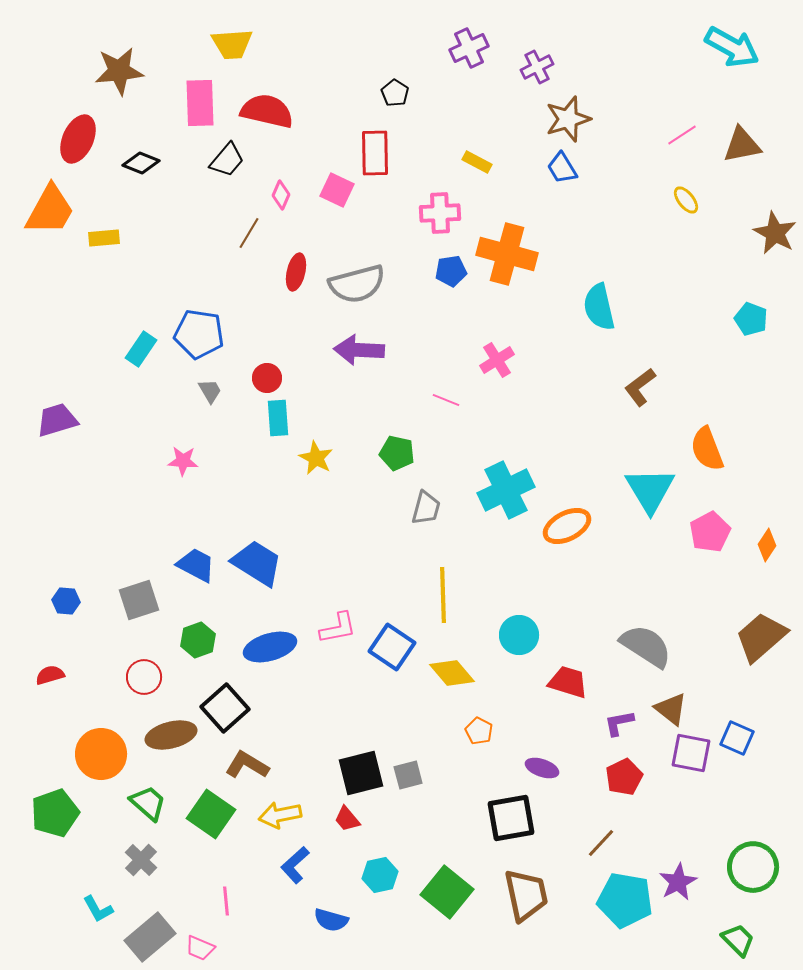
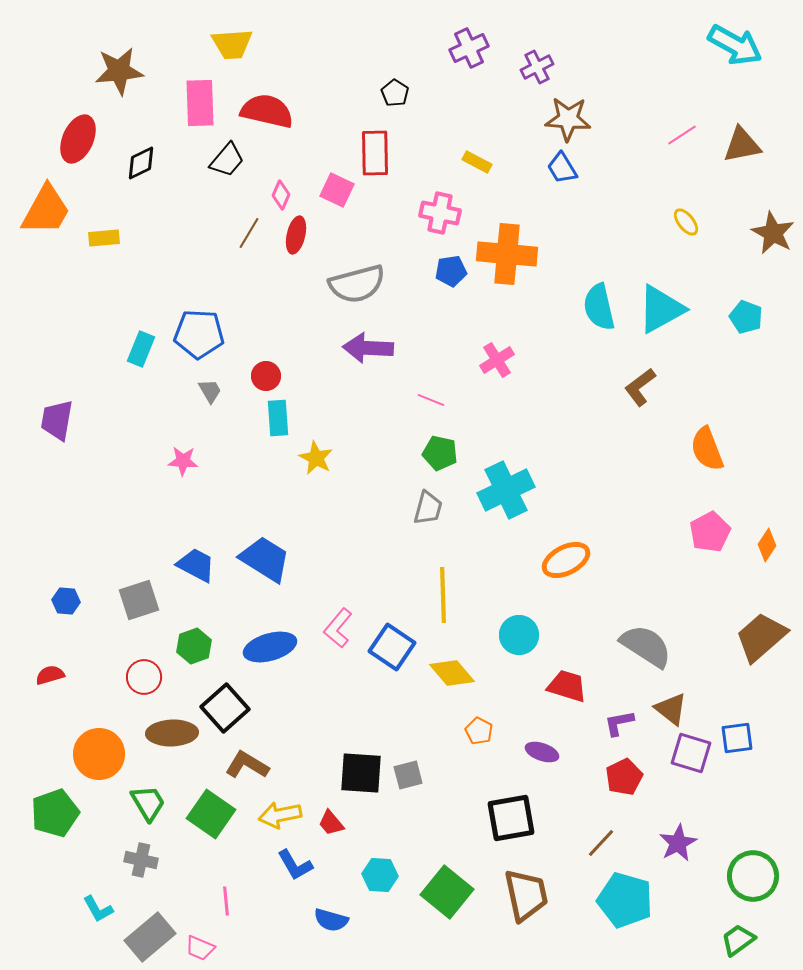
cyan arrow at (732, 47): moved 3 px right, 2 px up
brown star at (568, 119): rotated 21 degrees clockwise
black diamond at (141, 163): rotated 48 degrees counterclockwise
yellow ellipse at (686, 200): moved 22 px down
orange trapezoid at (50, 210): moved 4 px left
pink cross at (440, 213): rotated 15 degrees clockwise
brown star at (775, 233): moved 2 px left
orange cross at (507, 254): rotated 10 degrees counterclockwise
red ellipse at (296, 272): moved 37 px up
cyan pentagon at (751, 319): moved 5 px left, 2 px up
blue pentagon at (199, 334): rotated 6 degrees counterclockwise
cyan rectangle at (141, 349): rotated 12 degrees counterclockwise
purple arrow at (359, 350): moved 9 px right, 2 px up
red circle at (267, 378): moved 1 px left, 2 px up
pink line at (446, 400): moved 15 px left
purple trapezoid at (57, 420): rotated 63 degrees counterclockwise
green pentagon at (397, 453): moved 43 px right
cyan triangle at (650, 490): moved 11 px right, 181 px up; rotated 32 degrees clockwise
gray trapezoid at (426, 508): moved 2 px right
orange ellipse at (567, 526): moved 1 px left, 34 px down
blue trapezoid at (257, 563): moved 8 px right, 4 px up
pink L-shape at (338, 628): rotated 141 degrees clockwise
green hexagon at (198, 640): moved 4 px left, 6 px down
red trapezoid at (568, 682): moved 1 px left, 4 px down
brown ellipse at (171, 735): moved 1 px right, 2 px up; rotated 12 degrees clockwise
blue square at (737, 738): rotated 32 degrees counterclockwise
purple square at (691, 753): rotated 6 degrees clockwise
orange circle at (101, 754): moved 2 px left
purple ellipse at (542, 768): moved 16 px up
black square at (361, 773): rotated 18 degrees clockwise
green trapezoid at (148, 803): rotated 18 degrees clockwise
red trapezoid at (347, 819): moved 16 px left, 4 px down
gray cross at (141, 860): rotated 32 degrees counterclockwise
blue L-shape at (295, 865): rotated 78 degrees counterclockwise
green circle at (753, 867): moved 9 px down
cyan hexagon at (380, 875): rotated 16 degrees clockwise
purple star at (678, 882): moved 39 px up
cyan pentagon at (625, 900): rotated 6 degrees clockwise
green trapezoid at (738, 940): rotated 81 degrees counterclockwise
